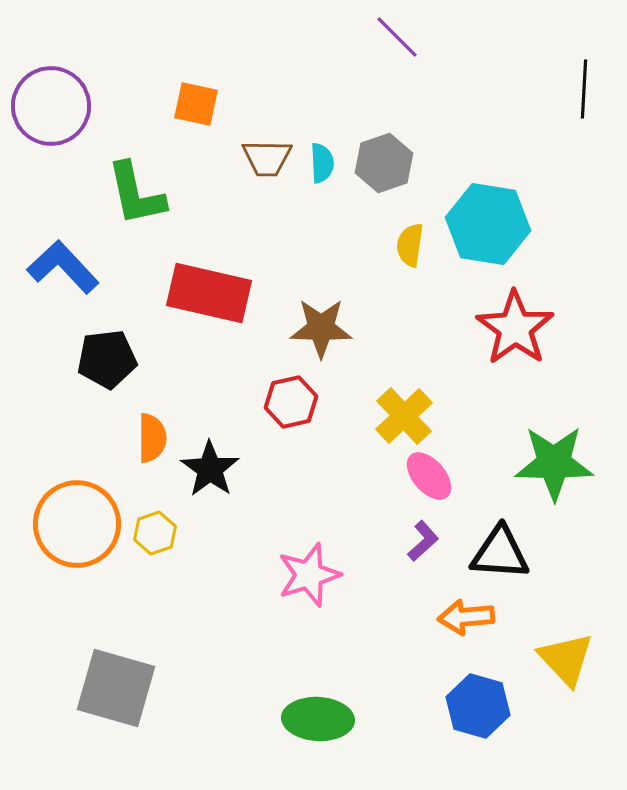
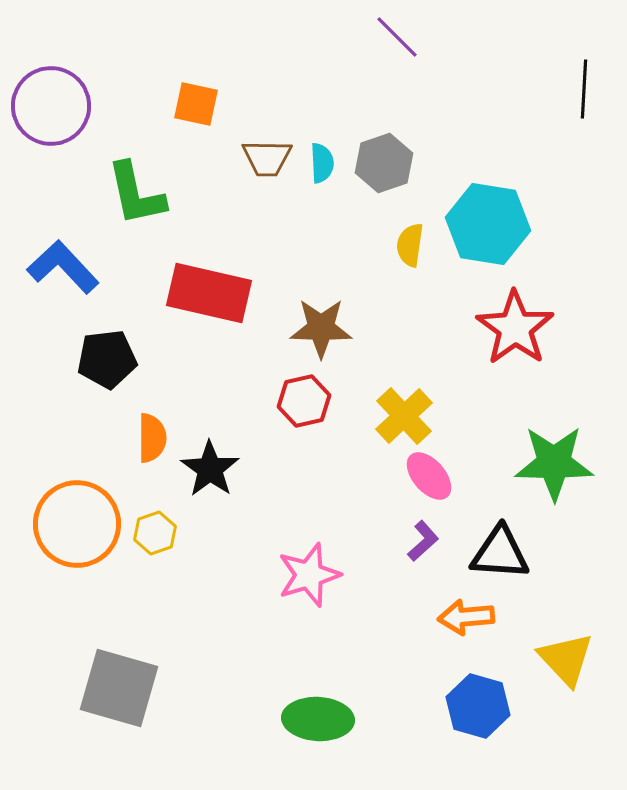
red hexagon: moved 13 px right, 1 px up
gray square: moved 3 px right
